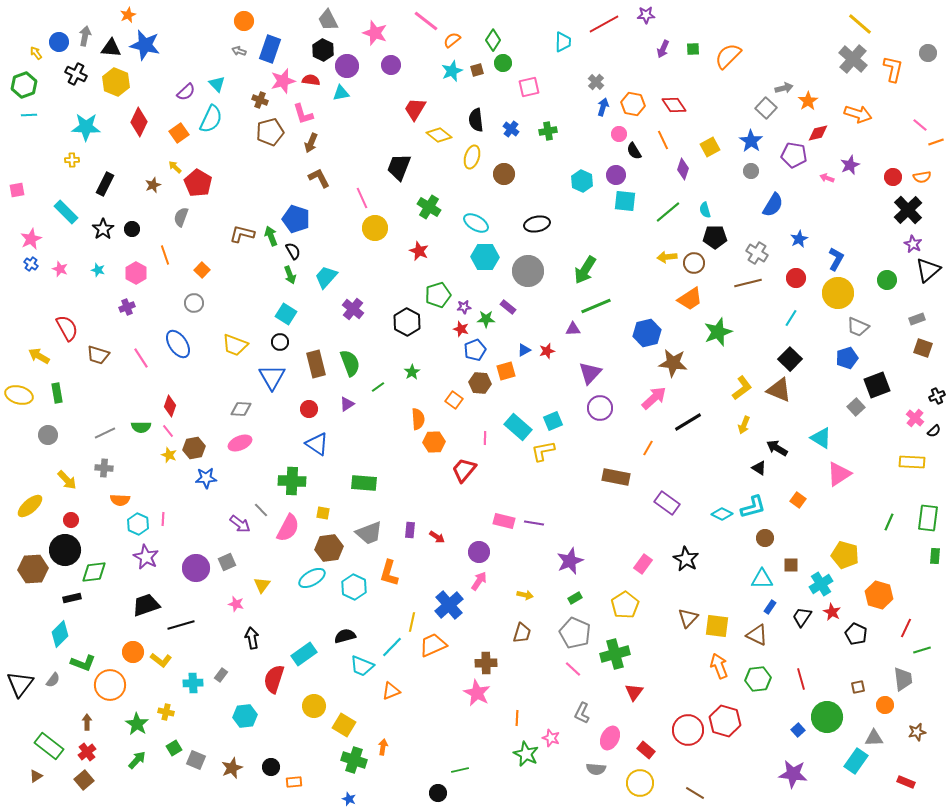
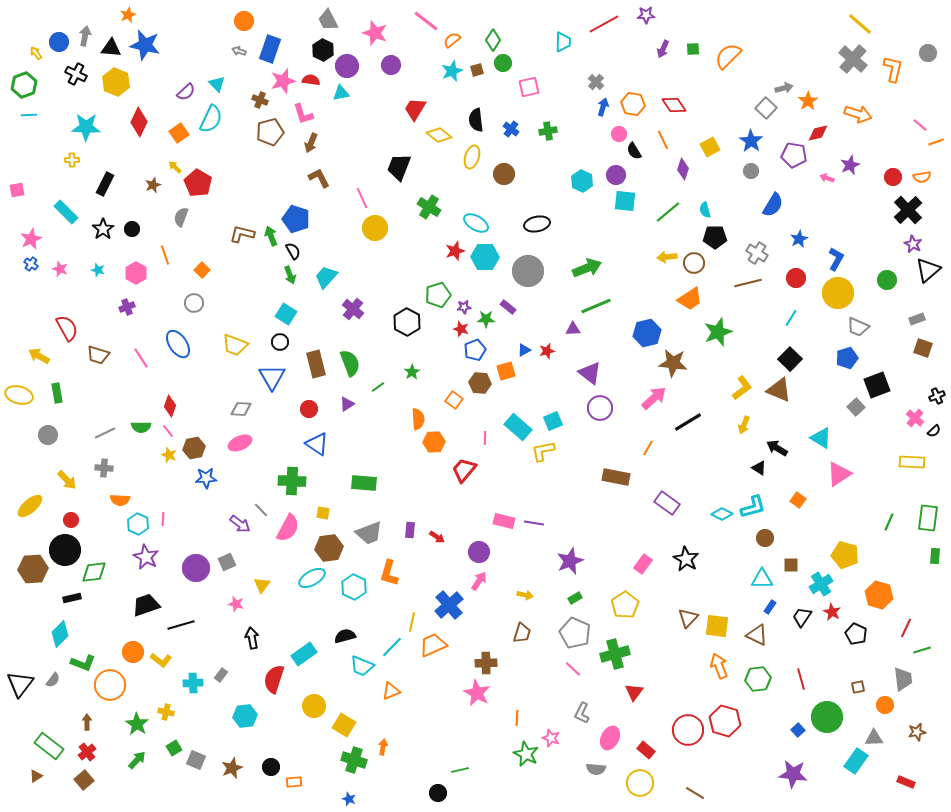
red star at (419, 251): moved 36 px right; rotated 30 degrees clockwise
green arrow at (585, 270): moved 2 px right, 2 px up; rotated 144 degrees counterclockwise
purple triangle at (590, 373): rotated 35 degrees counterclockwise
